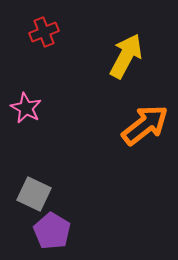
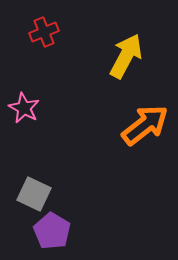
pink star: moved 2 px left
